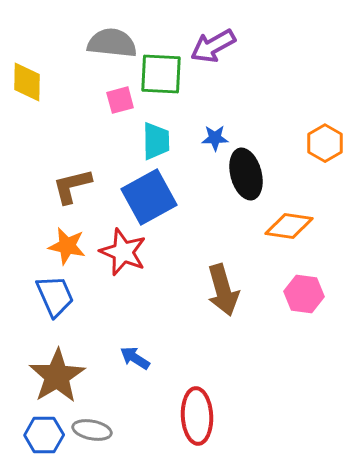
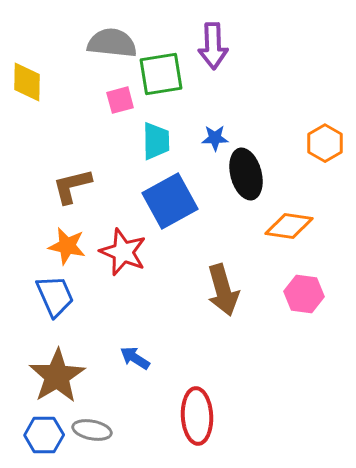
purple arrow: rotated 63 degrees counterclockwise
green square: rotated 12 degrees counterclockwise
blue square: moved 21 px right, 4 px down
